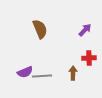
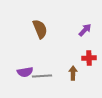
purple semicircle: rotated 14 degrees clockwise
